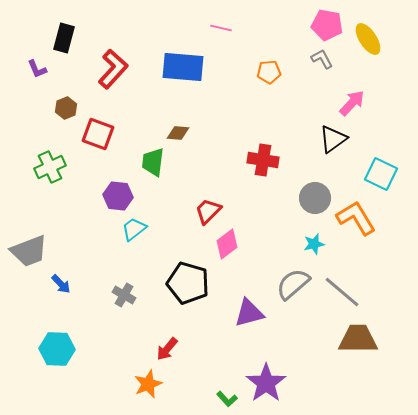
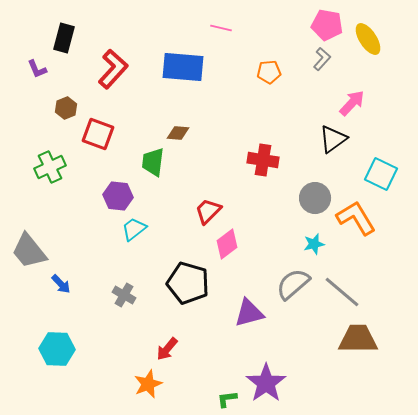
gray L-shape: rotated 70 degrees clockwise
gray trapezoid: rotated 72 degrees clockwise
green L-shape: rotated 125 degrees clockwise
